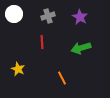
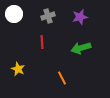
purple star: rotated 28 degrees clockwise
